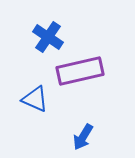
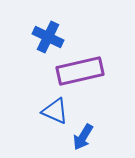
blue cross: rotated 8 degrees counterclockwise
blue triangle: moved 20 px right, 12 px down
